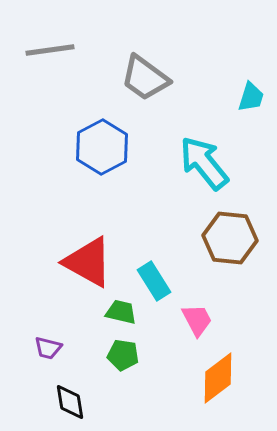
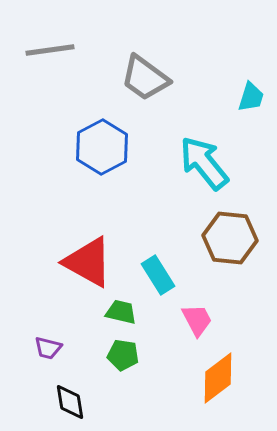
cyan rectangle: moved 4 px right, 6 px up
